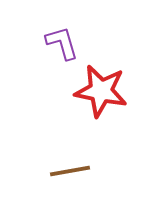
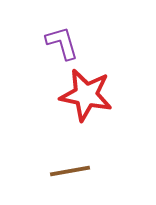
red star: moved 15 px left, 4 px down
